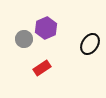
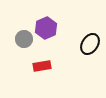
red rectangle: moved 2 px up; rotated 24 degrees clockwise
